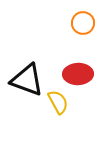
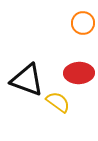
red ellipse: moved 1 px right, 1 px up
yellow semicircle: rotated 25 degrees counterclockwise
